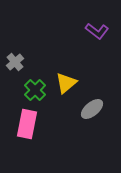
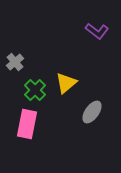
gray ellipse: moved 3 px down; rotated 15 degrees counterclockwise
